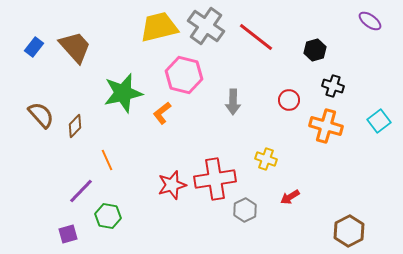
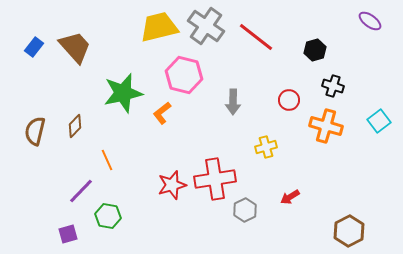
brown semicircle: moved 6 px left, 16 px down; rotated 124 degrees counterclockwise
yellow cross: moved 12 px up; rotated 35 degrees counterclockwise
